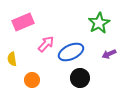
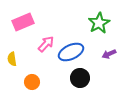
orange circle: moved 2 px down
